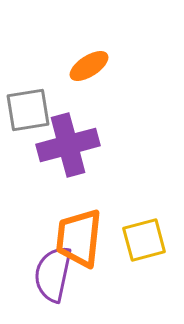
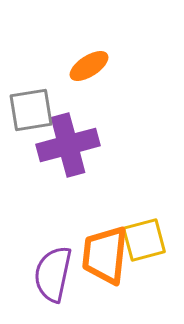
gray square: moved 3 px right
orange trapezoid: moved 26 px right, 17 px down
